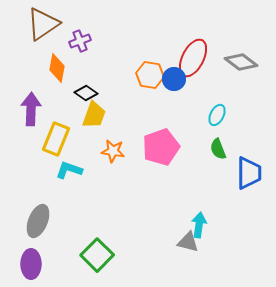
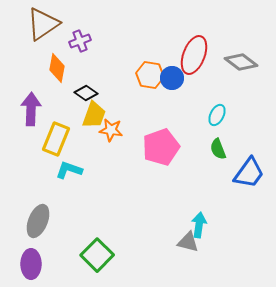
red ellipse: moved 1 px right, 3 px up; rotated 6 degrees counterclockwise
blue circle: moved 2 px left, 1 px up
orange star: moved 2 px left, 21 px up
blue trapezoid: rotated 36 degrees clockwise
